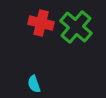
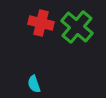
green cross: moved 1 px right
